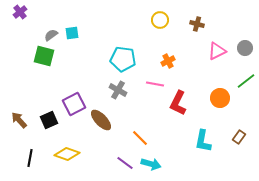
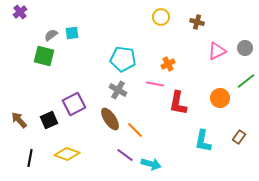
yellow circle: moved 1 px right, 3 px up
brown cross: moved 2 px up
orange cross: moved 3 px down
red L-shape: rotated 15 degrees counterclockwise
brown ellipse: moved 9 px right, 1 px up; rotated 10 degrees clockwise
orange line: moved 5 px left, 8 px up
purple line: moved 8 px up
